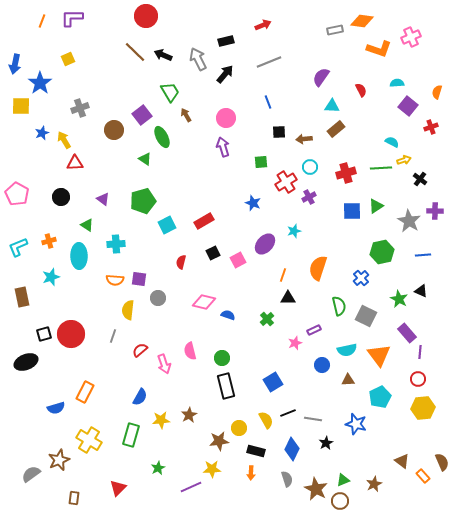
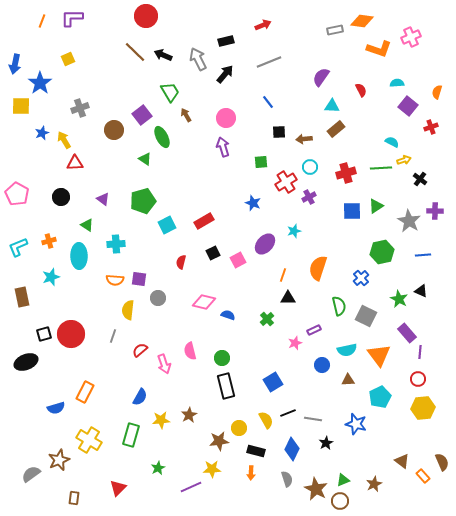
blue line at (268, 102): rotated 16 degrees counterclockwise
